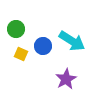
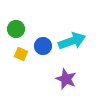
cyan arrow: rotated 52 degrees counterclockwise
purple star: rotated 20 degrees counterclockwise
